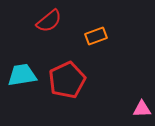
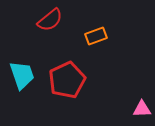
red semicircle: moved 1 px right, 1 px up
cyan trapezoid: rotated 80 degrees clockwise
